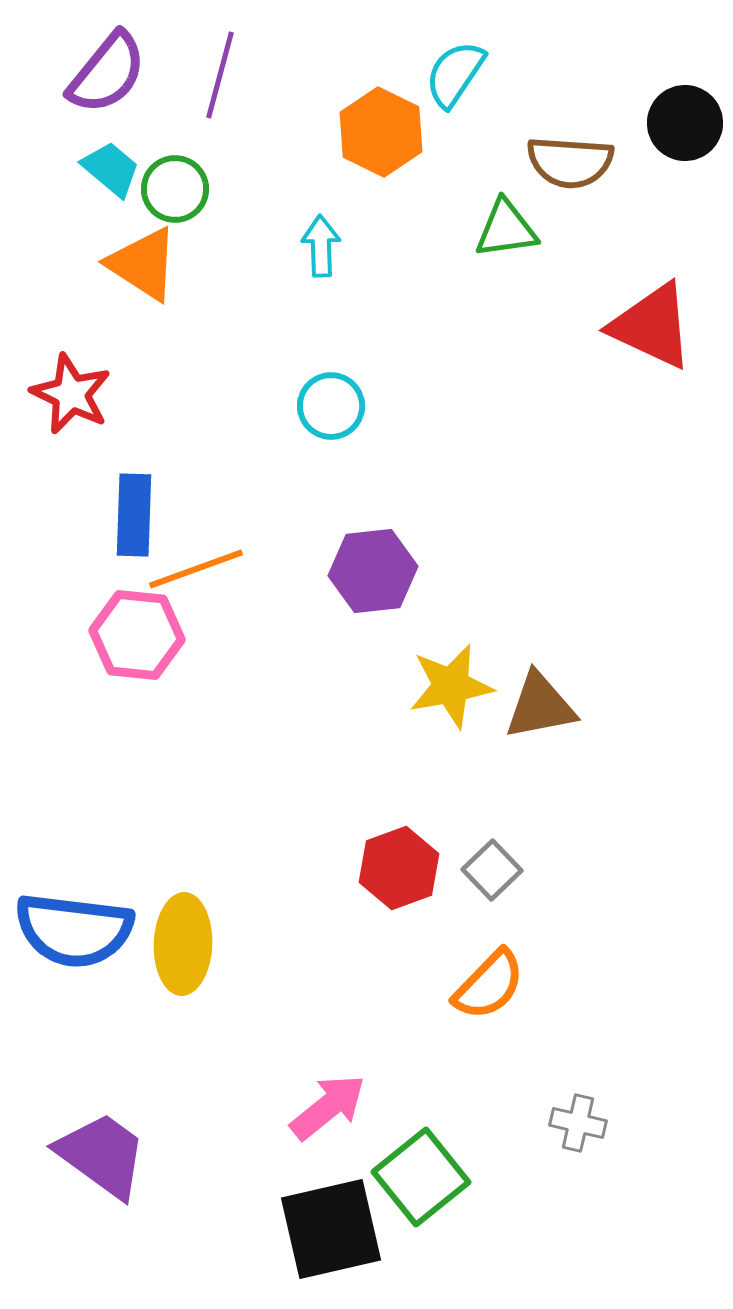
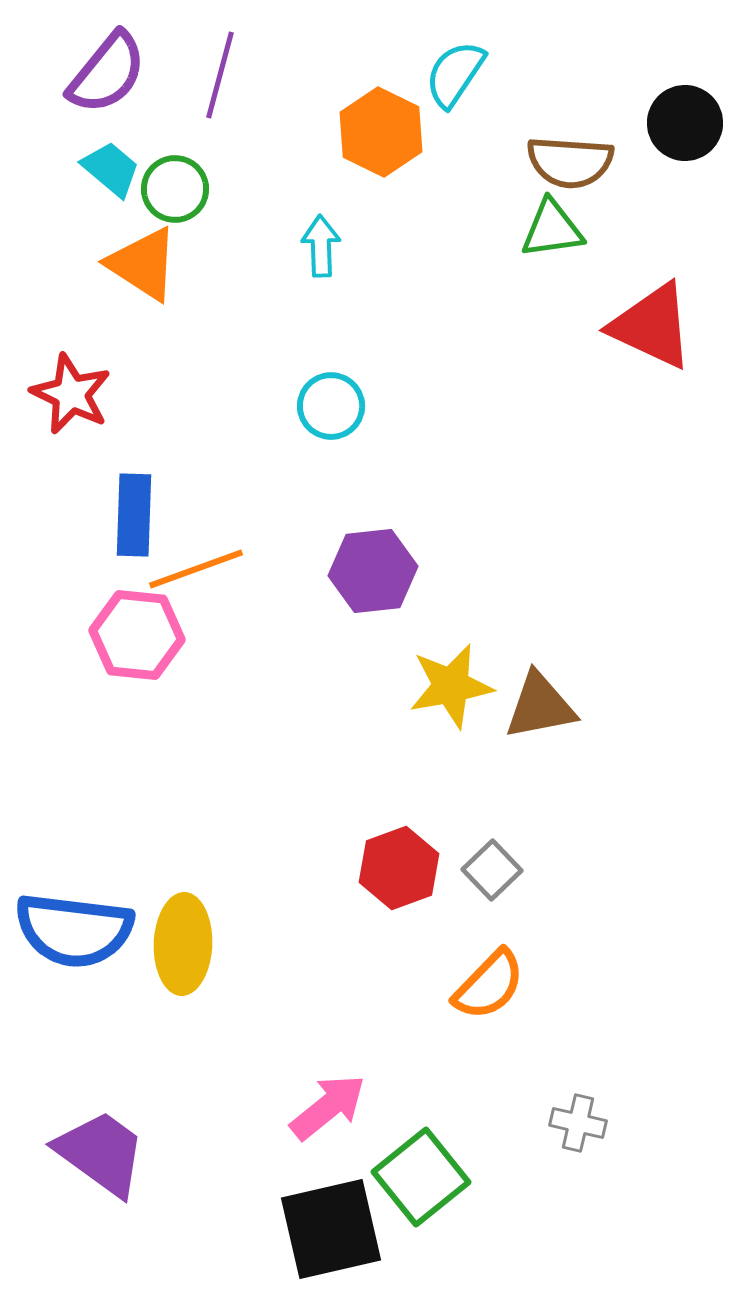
green triangle: moved 46 px right
purple trapezoid: moved 1 px left, 2 px up
